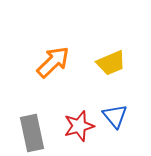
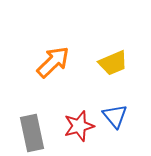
yellow trapezoid: moved 2 px right
